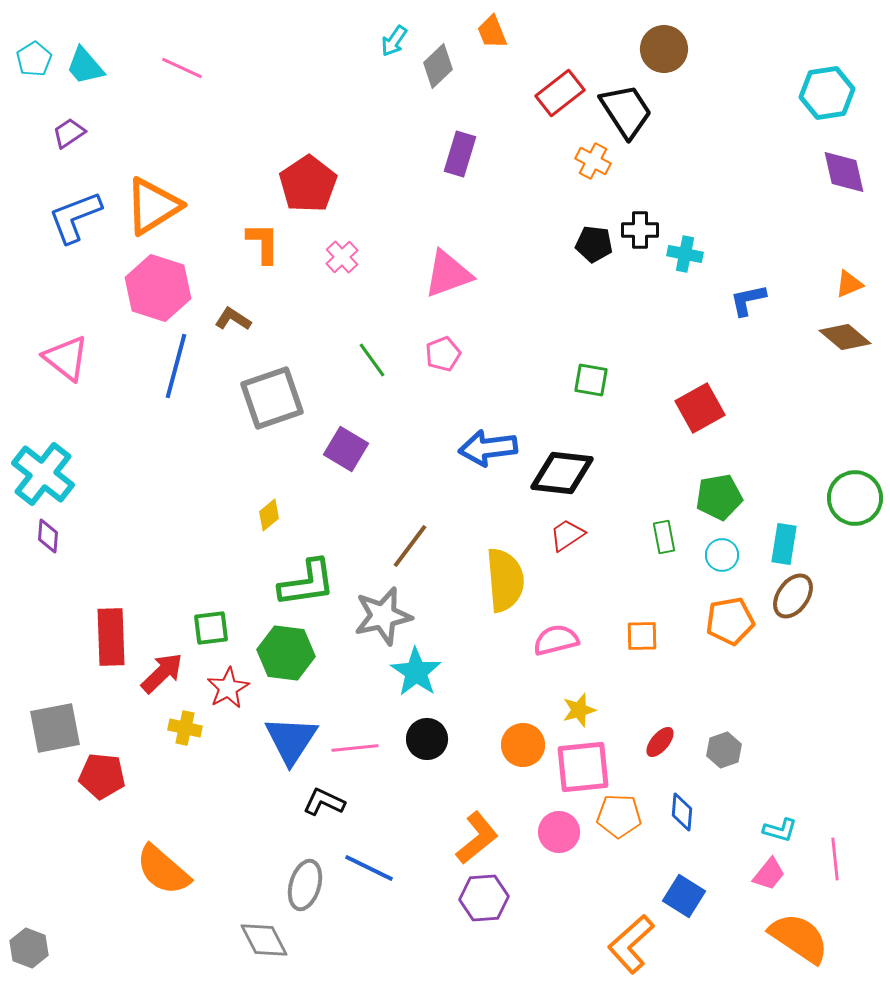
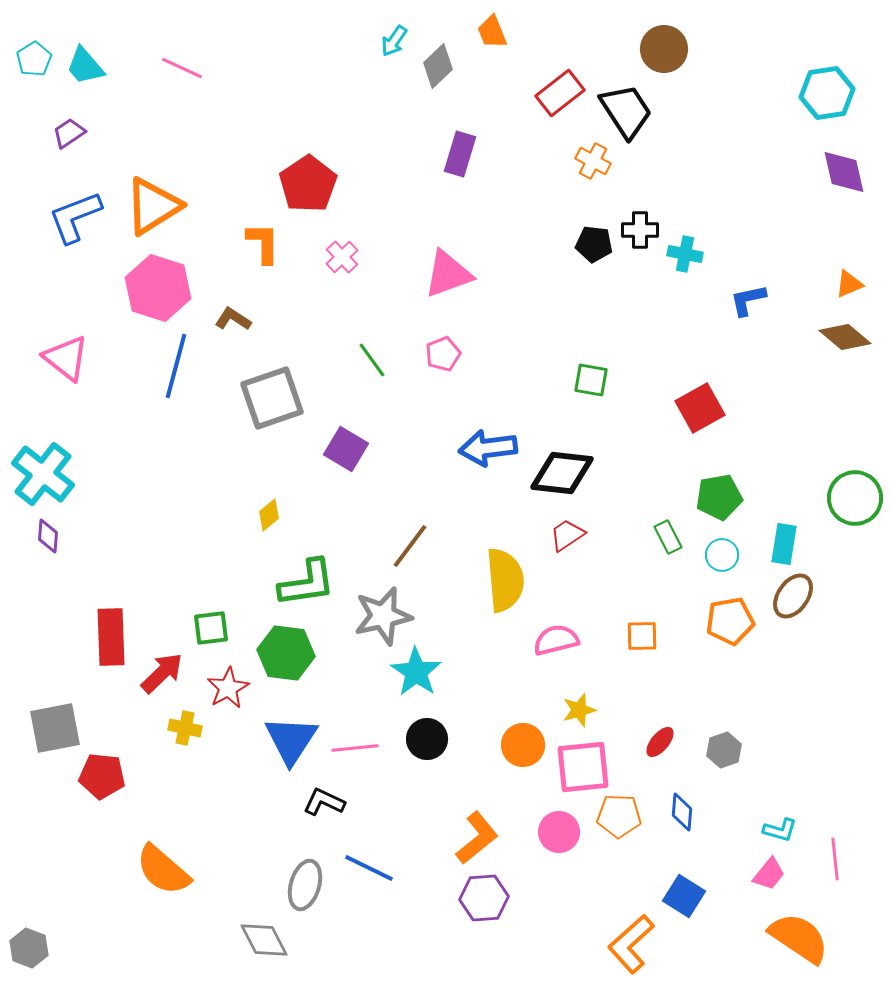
green rectangle at (664, 537): moved 4 px right; rotated 16 degrees counterclockwise
